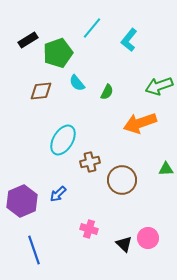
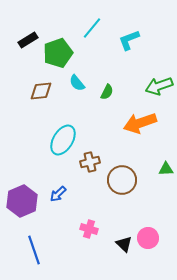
cyan L-shape: rotated 30 degrees clockwise
